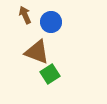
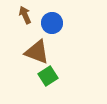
blue circle: moved 1 px right, 1 px down
green square: moved 2 px left, 2 px down
